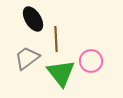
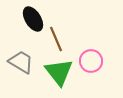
brown line: rotated 20 degrees counterclockwise
gray trapezoid: moved 6 px left, 4 px down; rotated 68 degrees clockwise
green triangle: moved 2 px left, 1 px up
